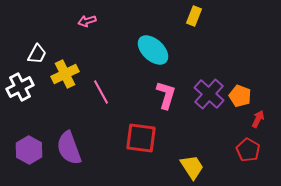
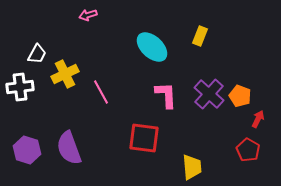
yellow rectangle: moved 6 px right, 20 px down
pink arrow: moved 1 px right, 6 px up
cyan ellipse: moved 1 px left, 3 px up
white cross: rotated 20 degrees clockwise
pink L-shape: rotated 20 degrees counterclockwise
red square: moved 3 px right
purple hexagon: moved 2 px left; rotated 12 degrees counterclockwise
yellow trapezoid: rotated 28 degrees clockwise
